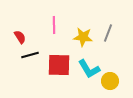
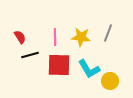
pink line: moved 1 px right, 12 px down
yellow star: moved 2 px left
